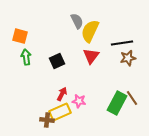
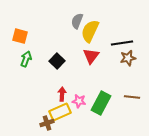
gray semicircle: rotated 133 degrees counterclockwise
green arrow: moved 2 px down; rotated 28 degrees clockwise
black square: rotated 21 degrees counterclockwise
red arrow: rotated 24 degrees counterclockwise
brown line: moved 1 px up; rotated 49 degrees counterclockwise
green rectangle: moved 16 px left
brown cross: moved 3 px down; rotated 24 degrees counterclockwise
